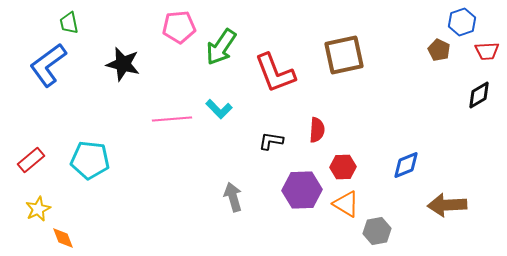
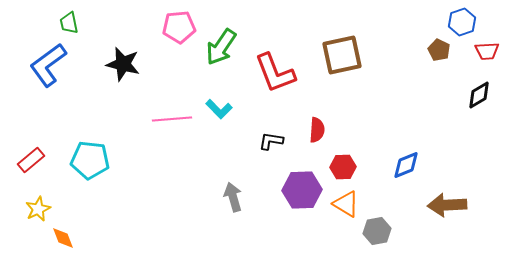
brown square: moved 2 px left
